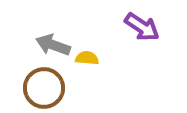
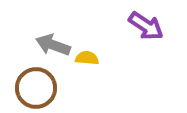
purple arrow: moved 4 px right, 1 px up
brown circle: moved 8 px left
